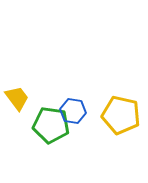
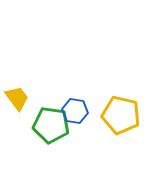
blue hexagon: moved 2 px right
